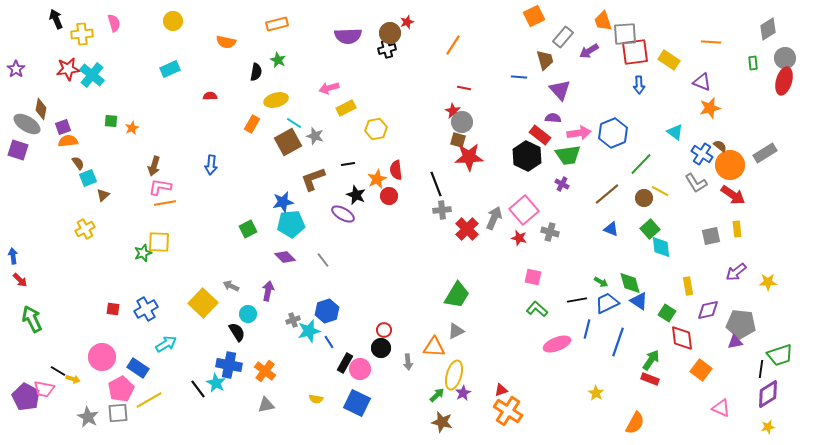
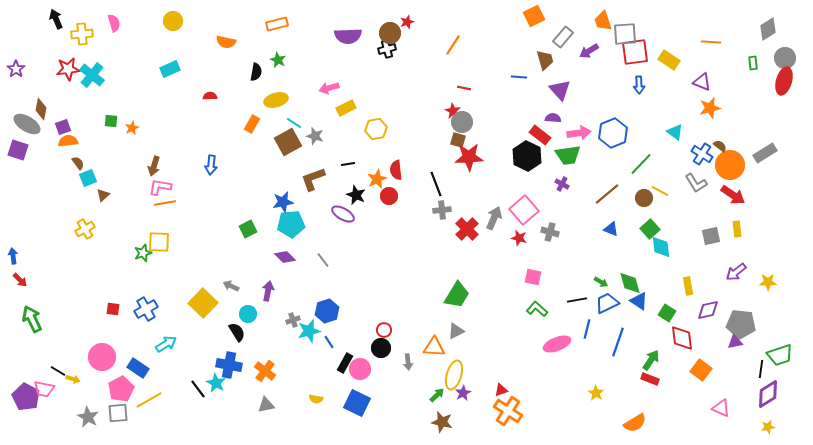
orange semicircle at (635, 423): rotated 30 degrees clockwise
